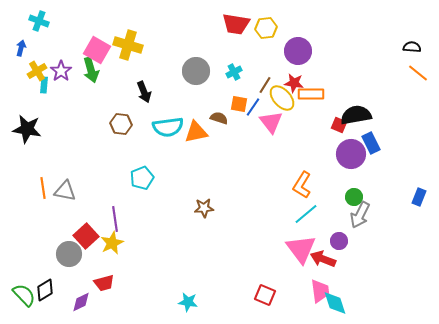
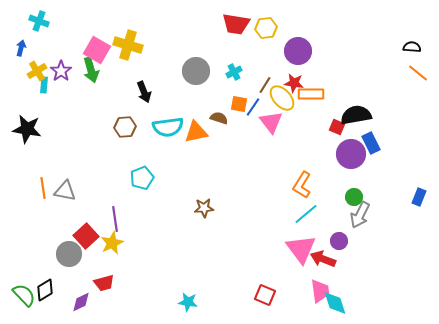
brown hexagon at (121, 124): moved 4 px right, 3 px down; rotated 10 degrees counterclockwise
red square at (339, 125): moved 2 px left, 2 px down
